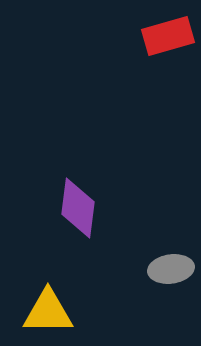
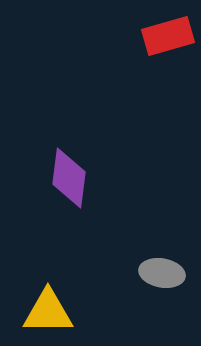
purple diamond: moved 9 px left, 30 px up
gray ellipse: moved 9 px left, 4 px down; rotated 18 degrees clockwise
